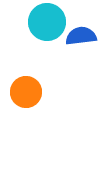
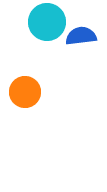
orange circle: moved 1 px left
